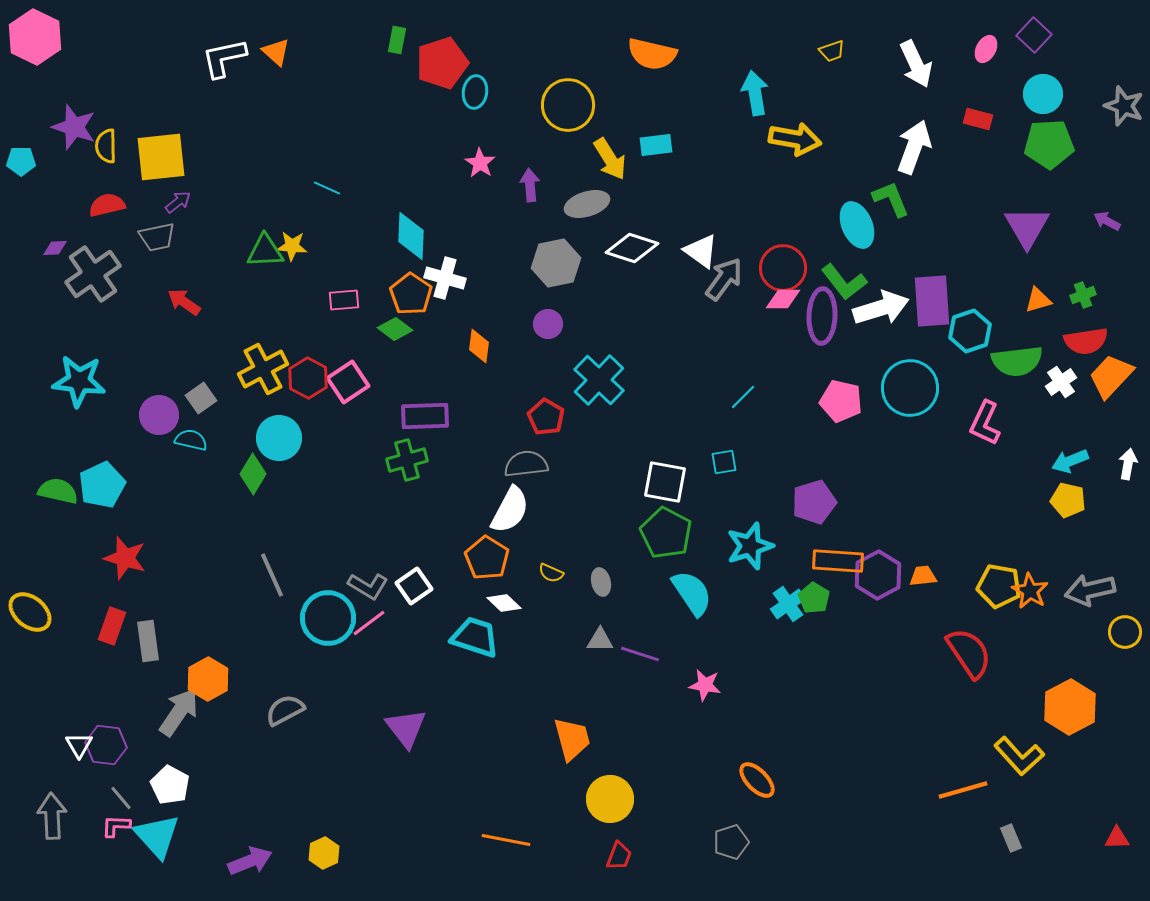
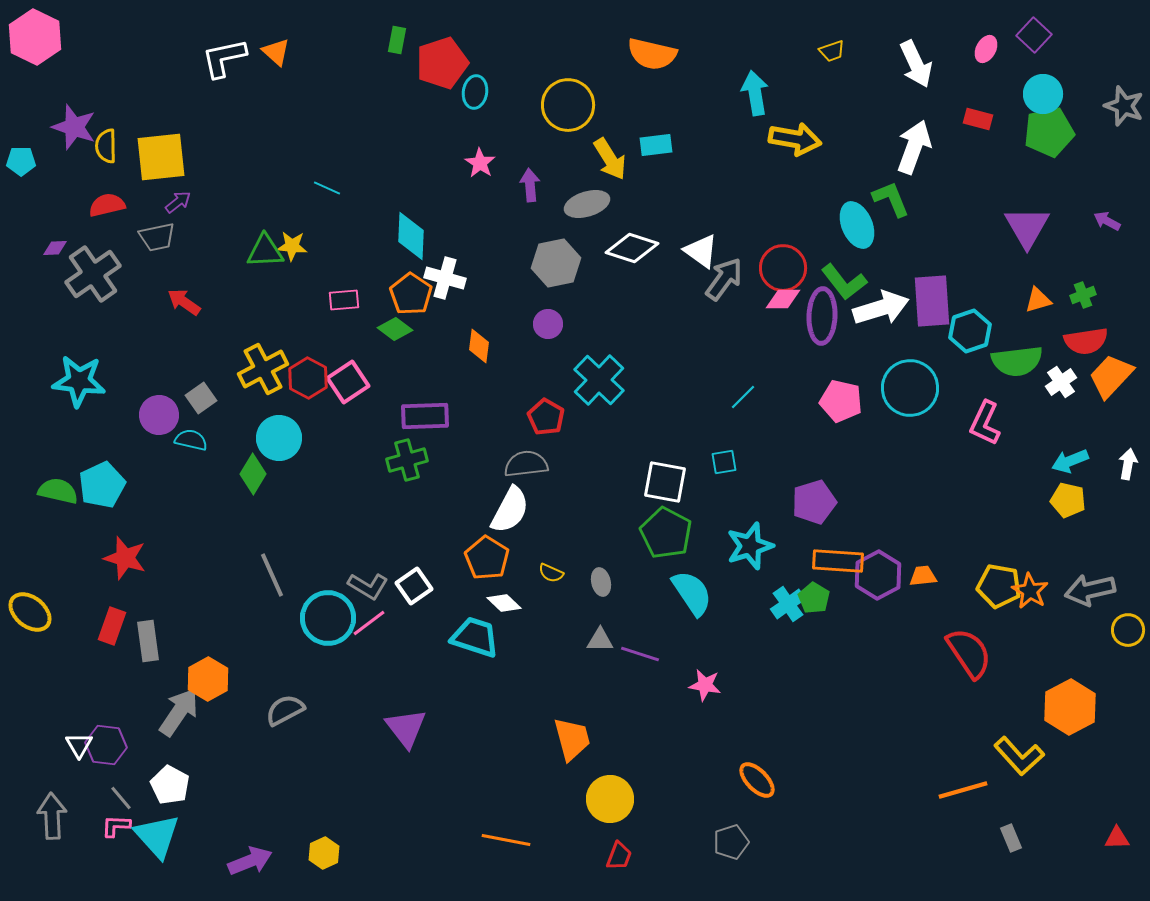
green pentagon at (1049, 144): moved 12 px up; rotated 9 degrees counterclockwise
yellow circle at (1125, 632): moved 3 px right, 2 px up
